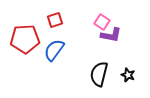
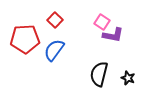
red square: rotated 28 degrees counterclockwise
purple L-shape: moved 2 px right
black star: moved 3 px down
